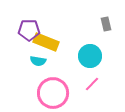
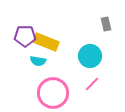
purple pentagon: moved 4 px left, 6 px down
